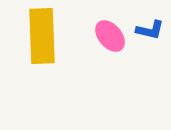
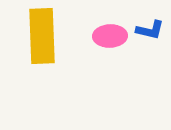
pink ellipse: rotated 52 degrees counterclockwise
